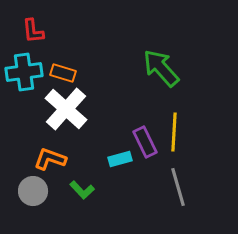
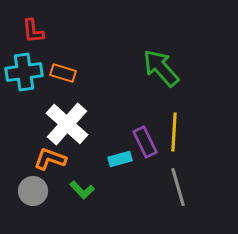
white cross: moved 1 px right, 15 px down
